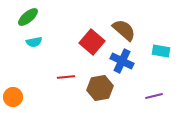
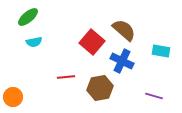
purple line: rotated 30 degrees clockwise
